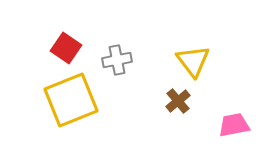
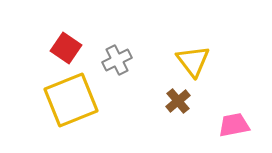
gray cross: rotated 16 degrees counterclockwise
